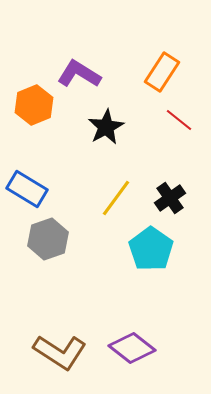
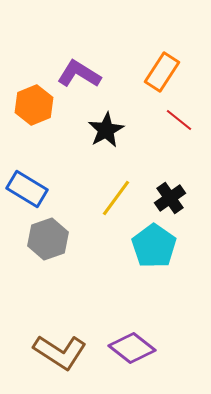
black star: moved 3 px down
cyan pentagon: moved 3 px right, 3 px up
